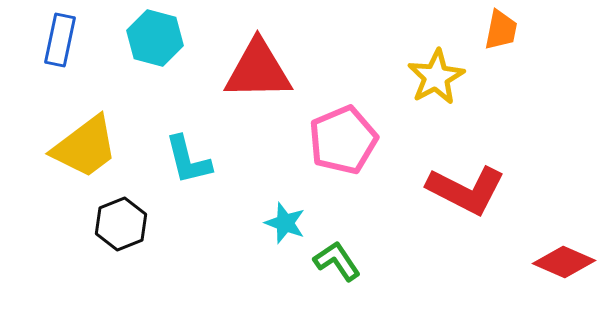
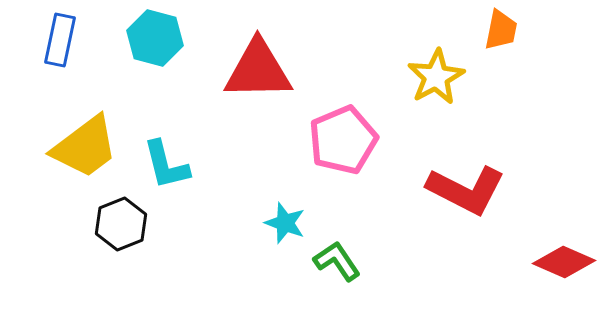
cyan L-shape: moved 22 px left, 5 px down
